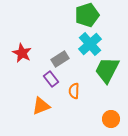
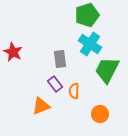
cyan cross: rotated 15 degrees counterclockwise
red star: moved 9 px left, 1 px up
gray rectangle: rotated 66 degrees counterclockwise
purple rectangle: moved 4 px right, 5 px down
orange circle: moved 11 px left, 5 px up
